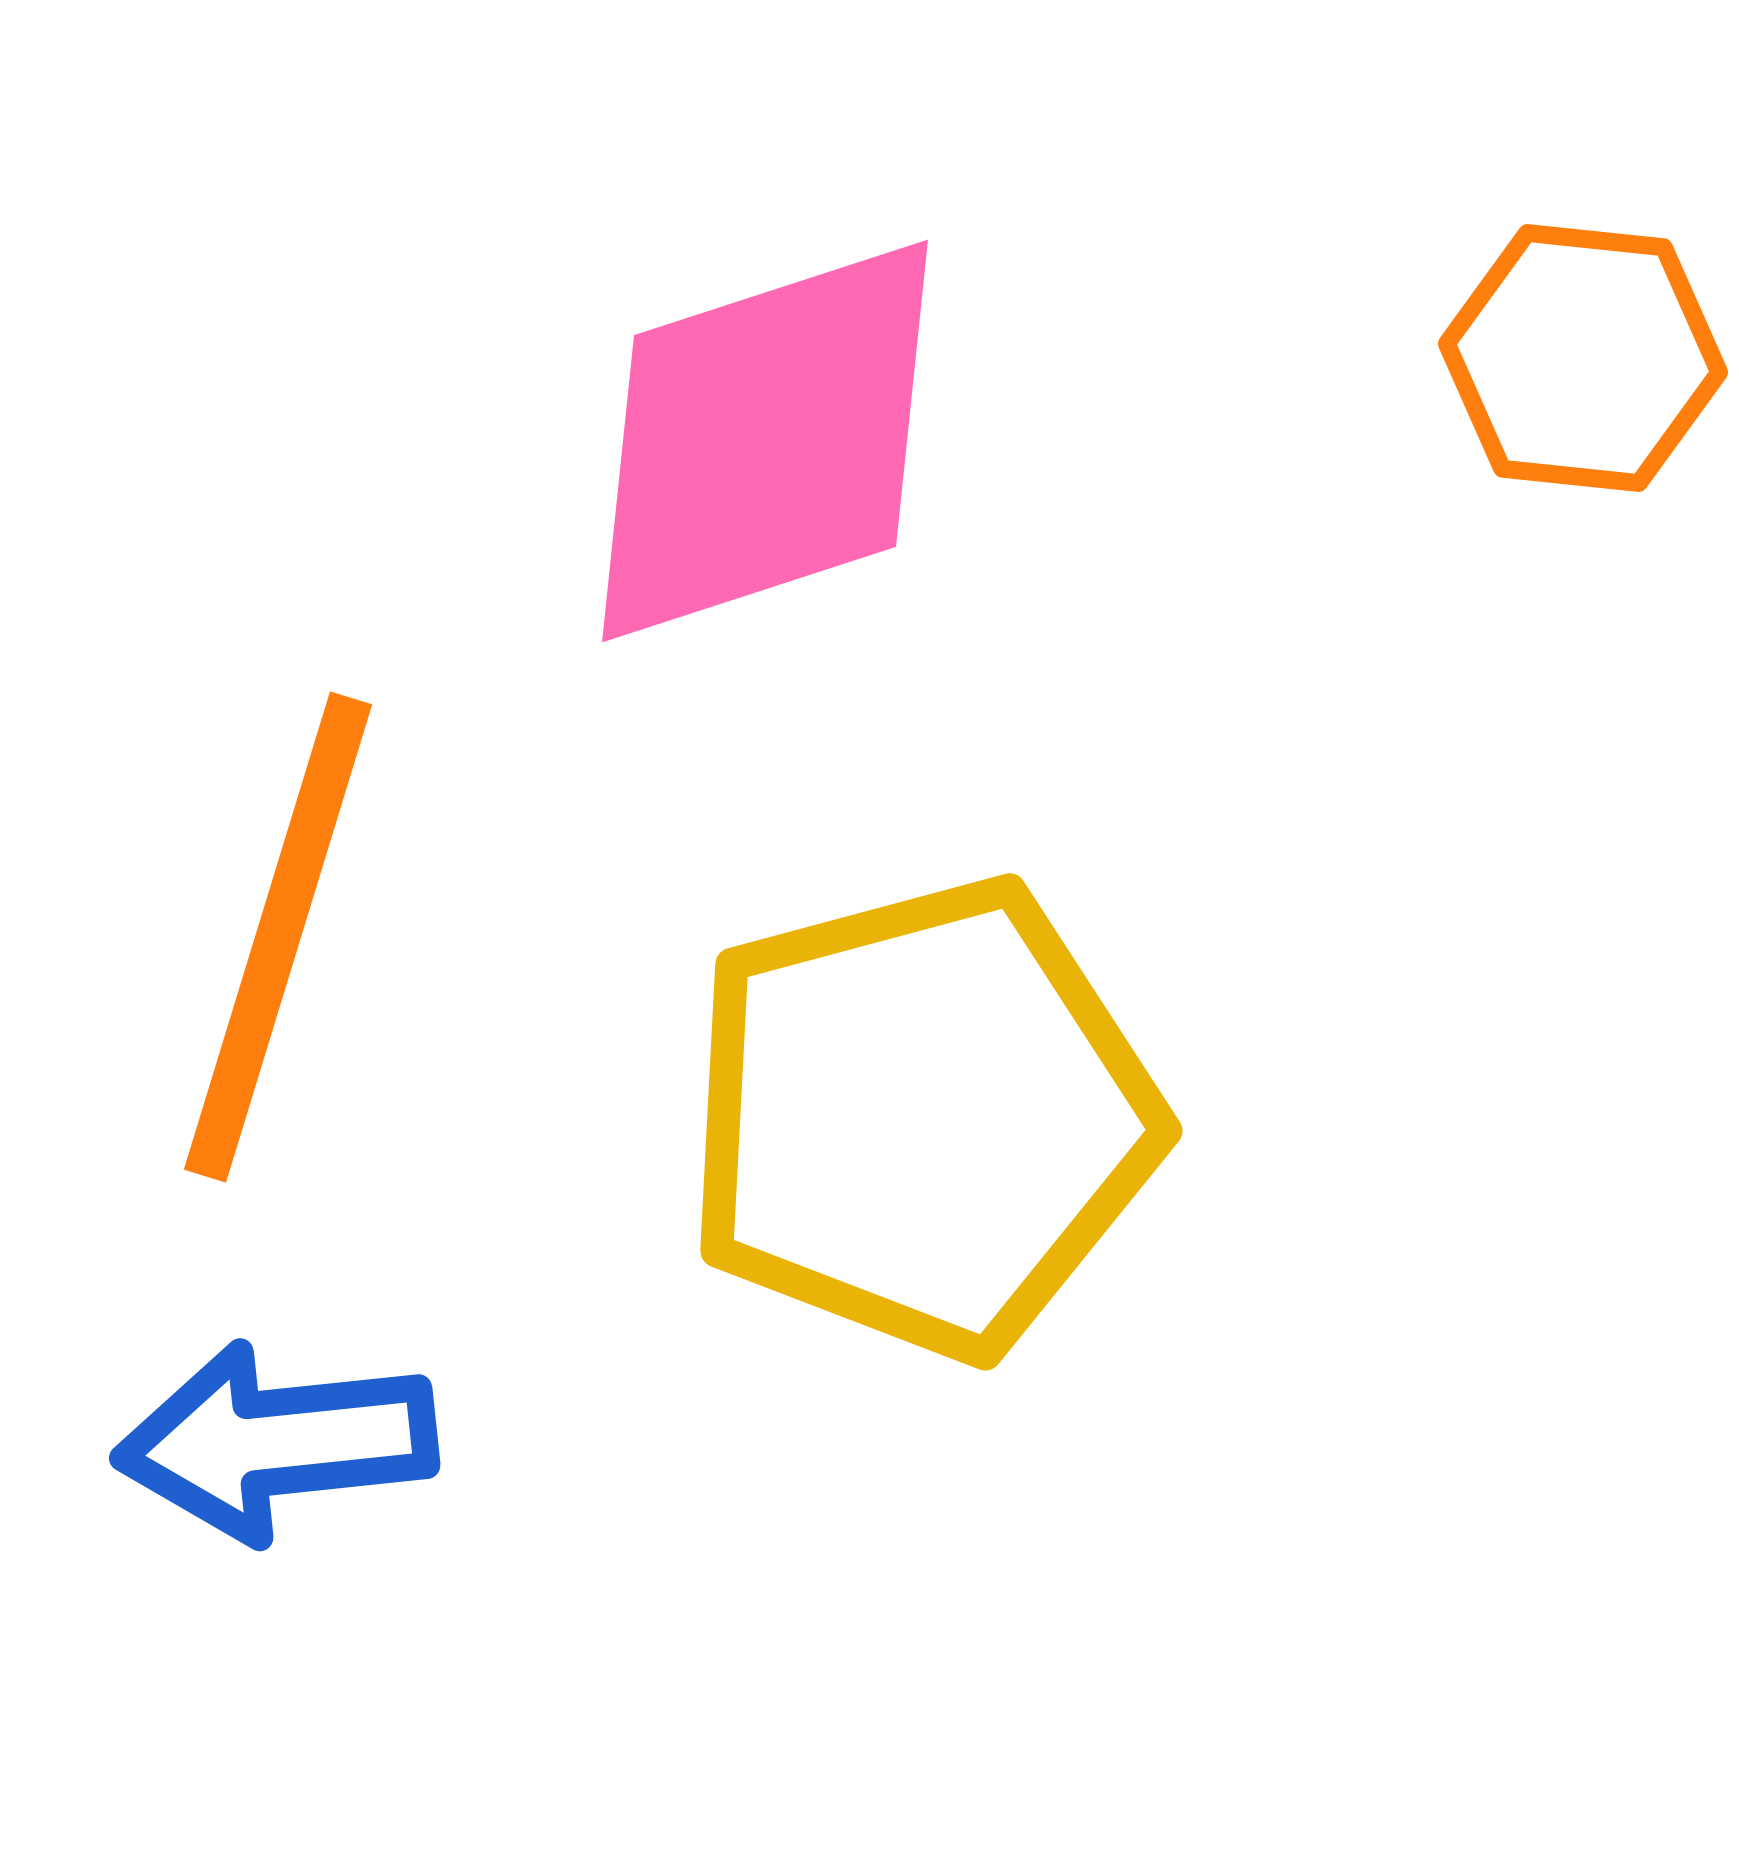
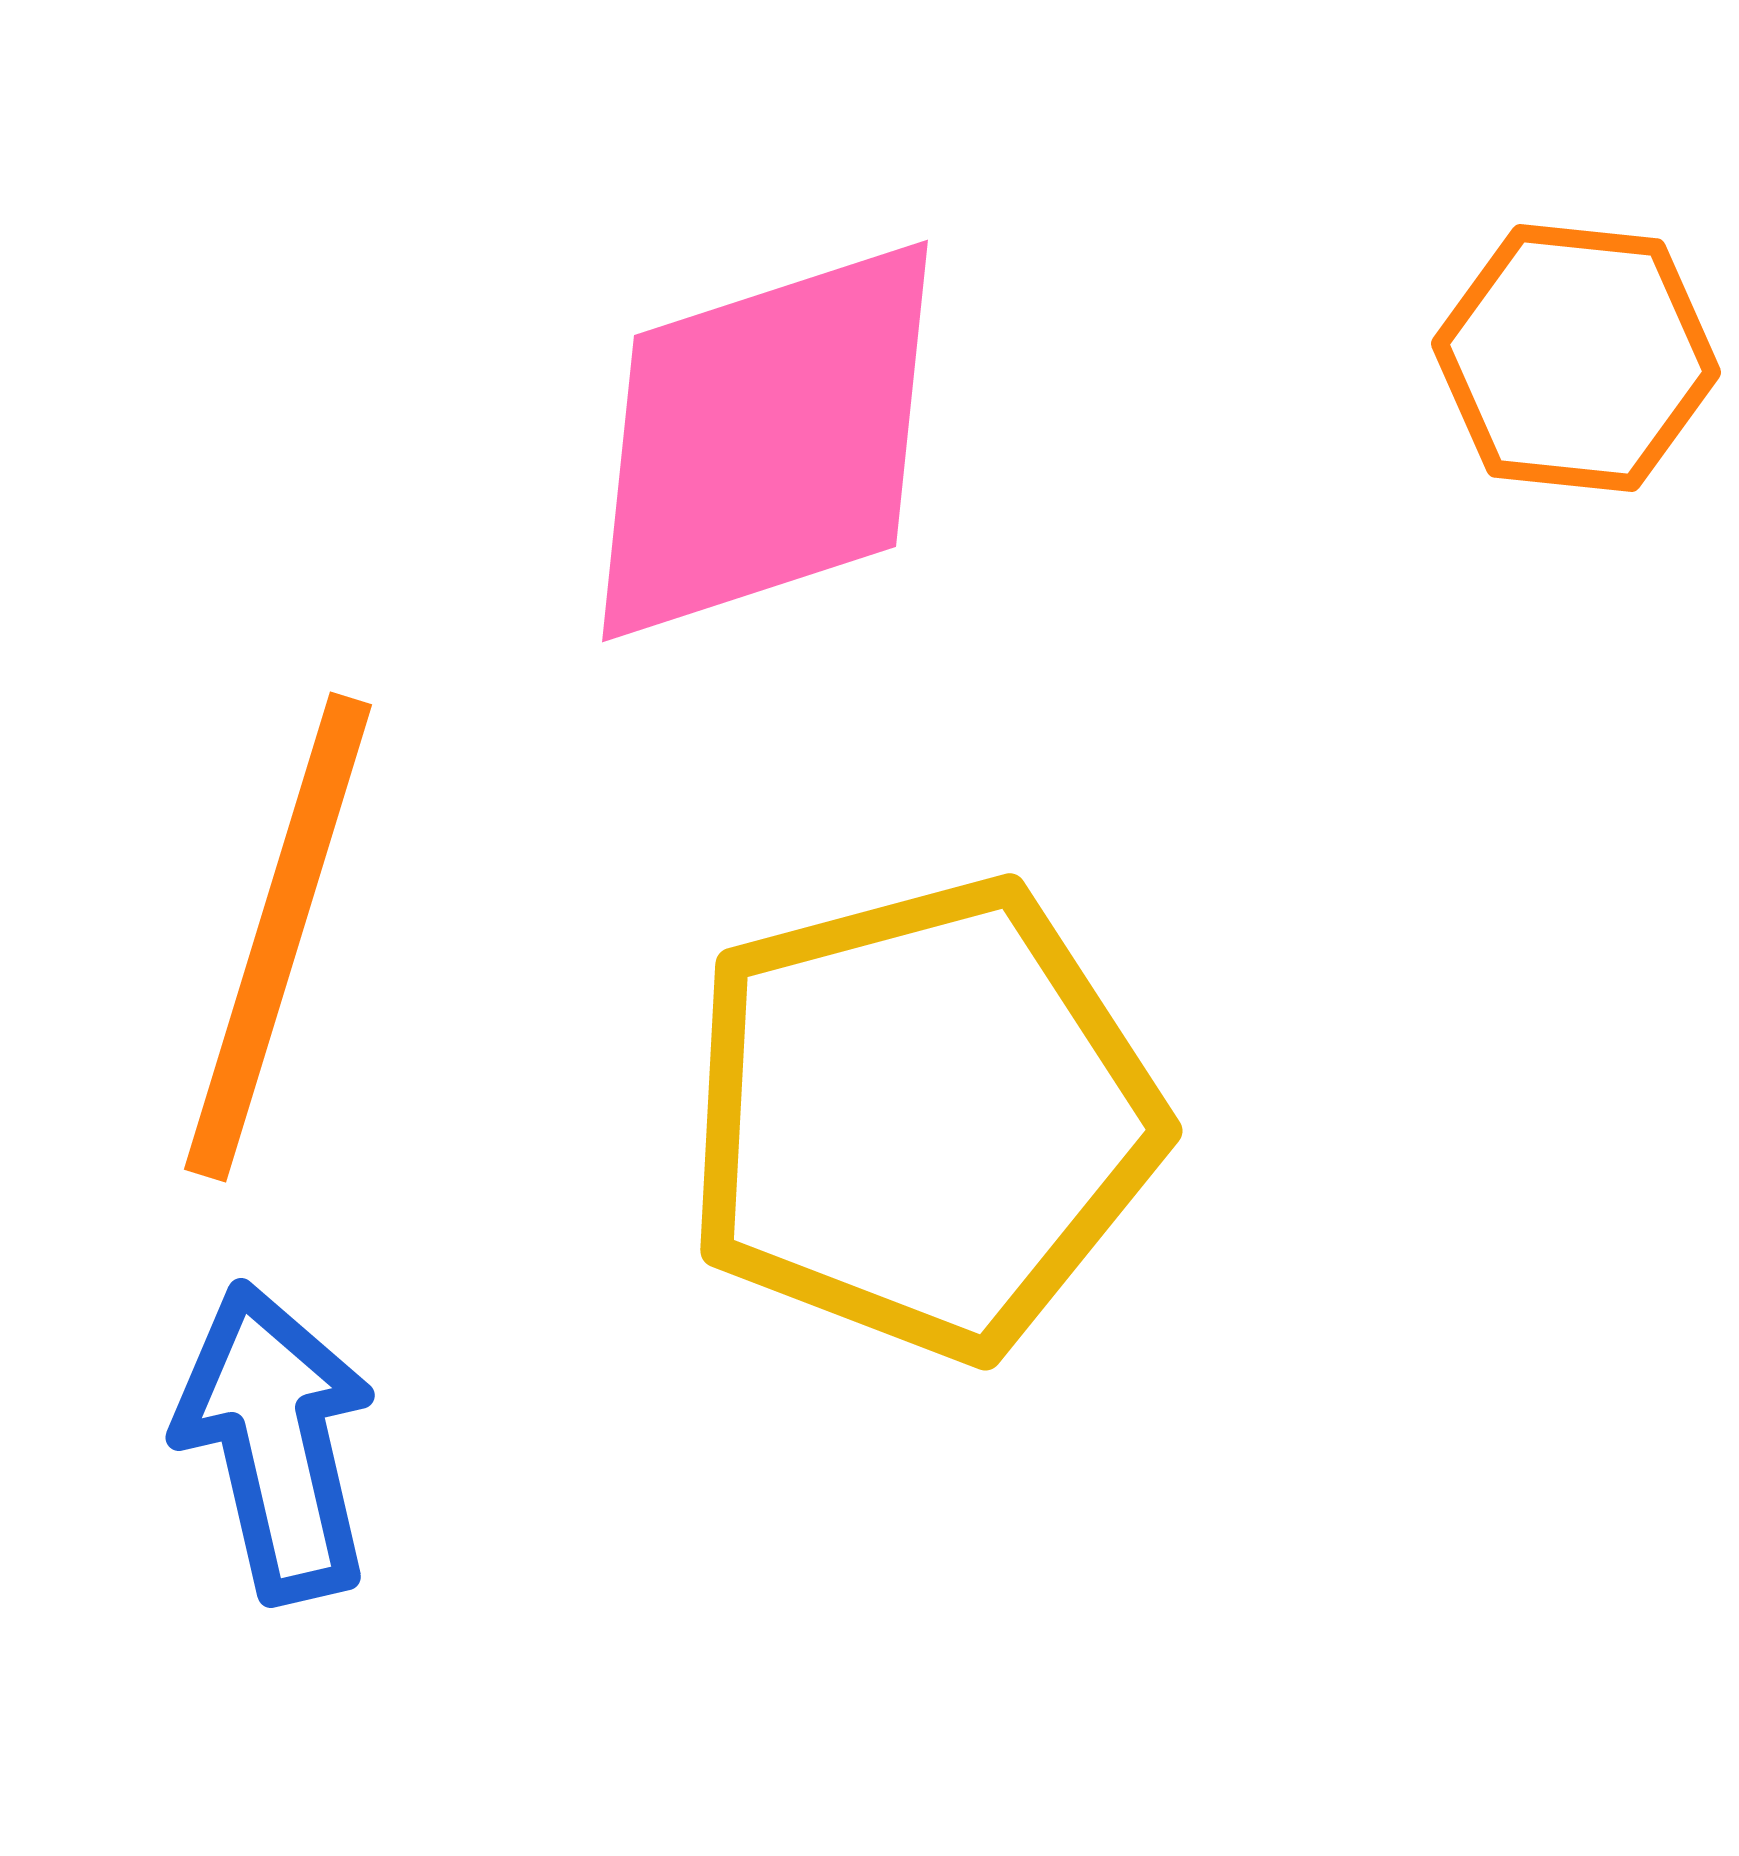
orange hexagon: moved 7 px left
blue arrow: rotated 83 degrees clockwise
